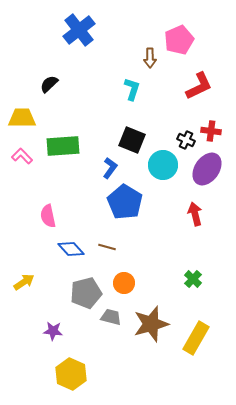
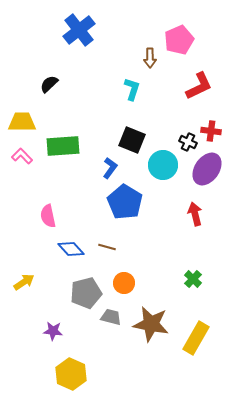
yellow trapezoid: moved 4 px down
black cross: moved 2 px right, 2 px down
brown star: rotated 27 degrees clockwise
